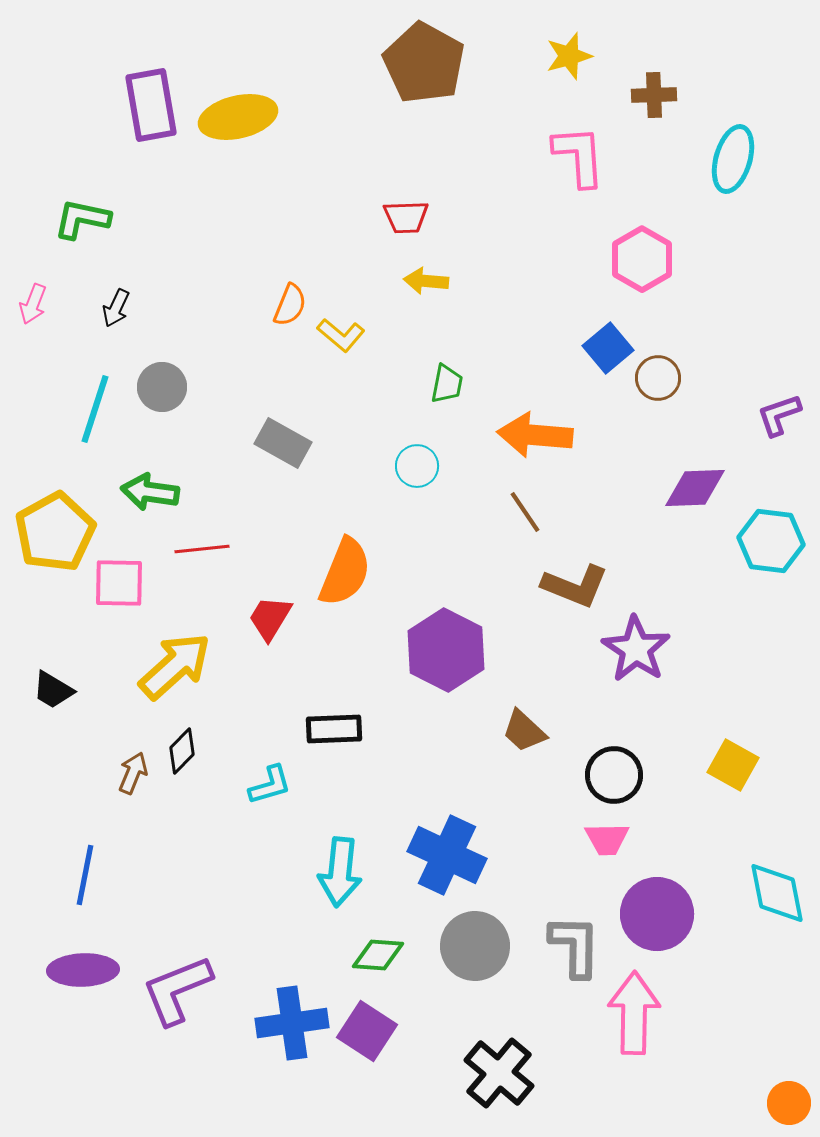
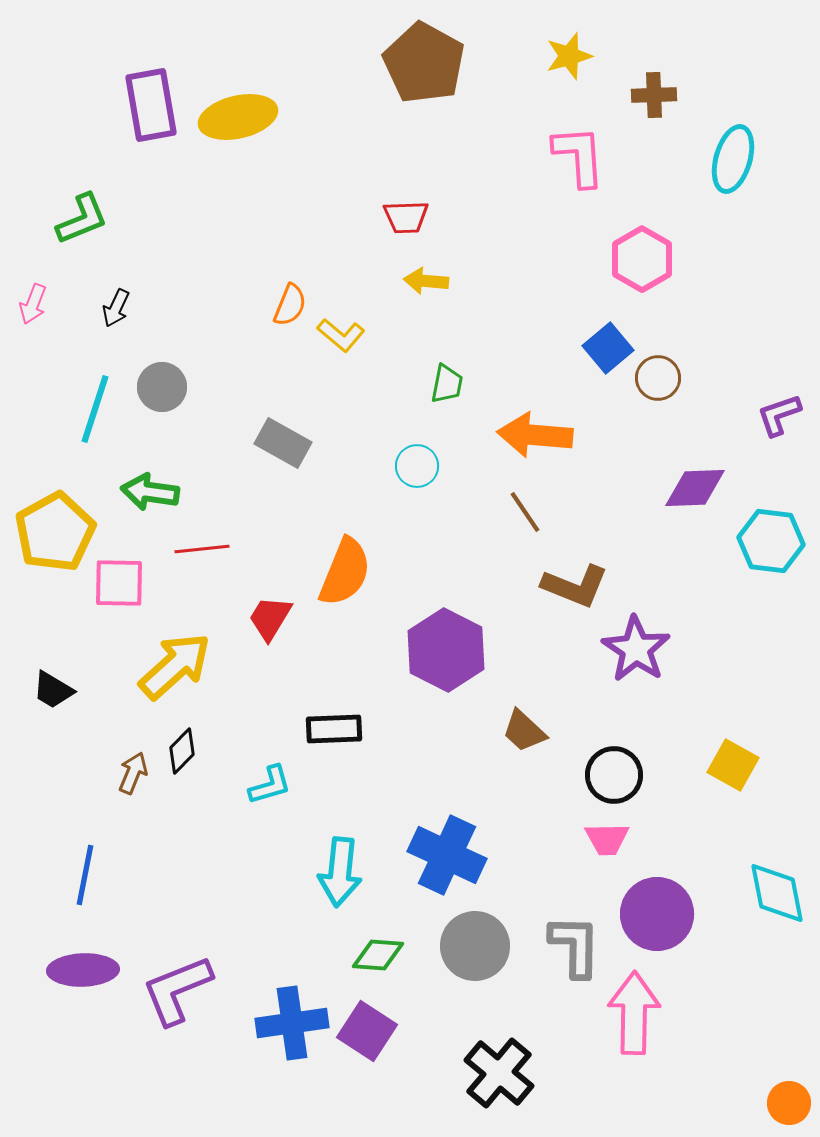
green L-shape at (82, 219): rotated 146 degrees clockwise
